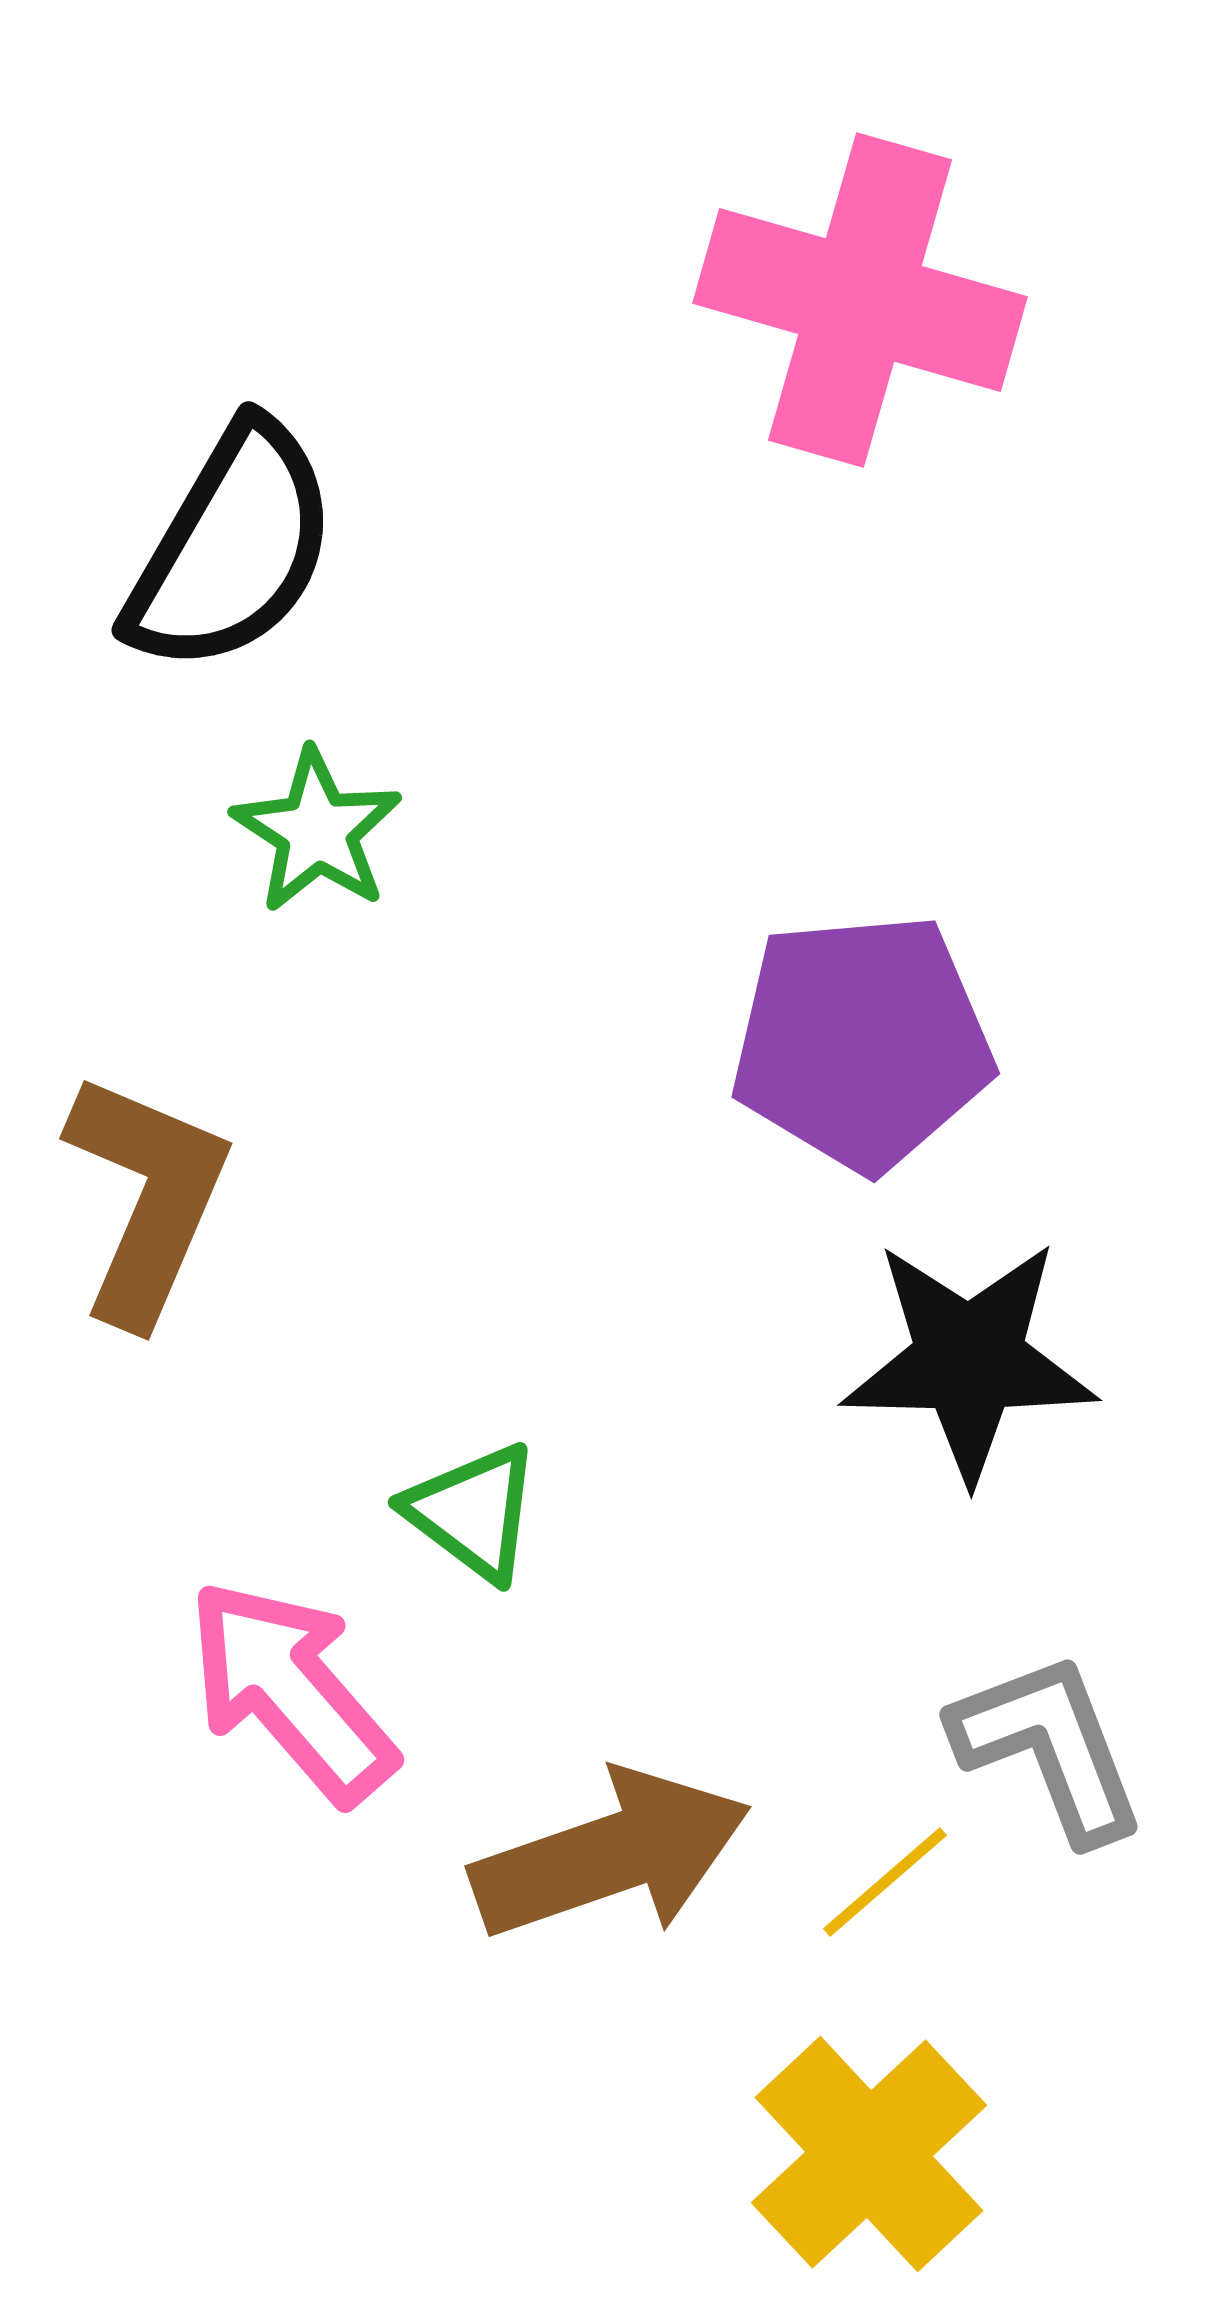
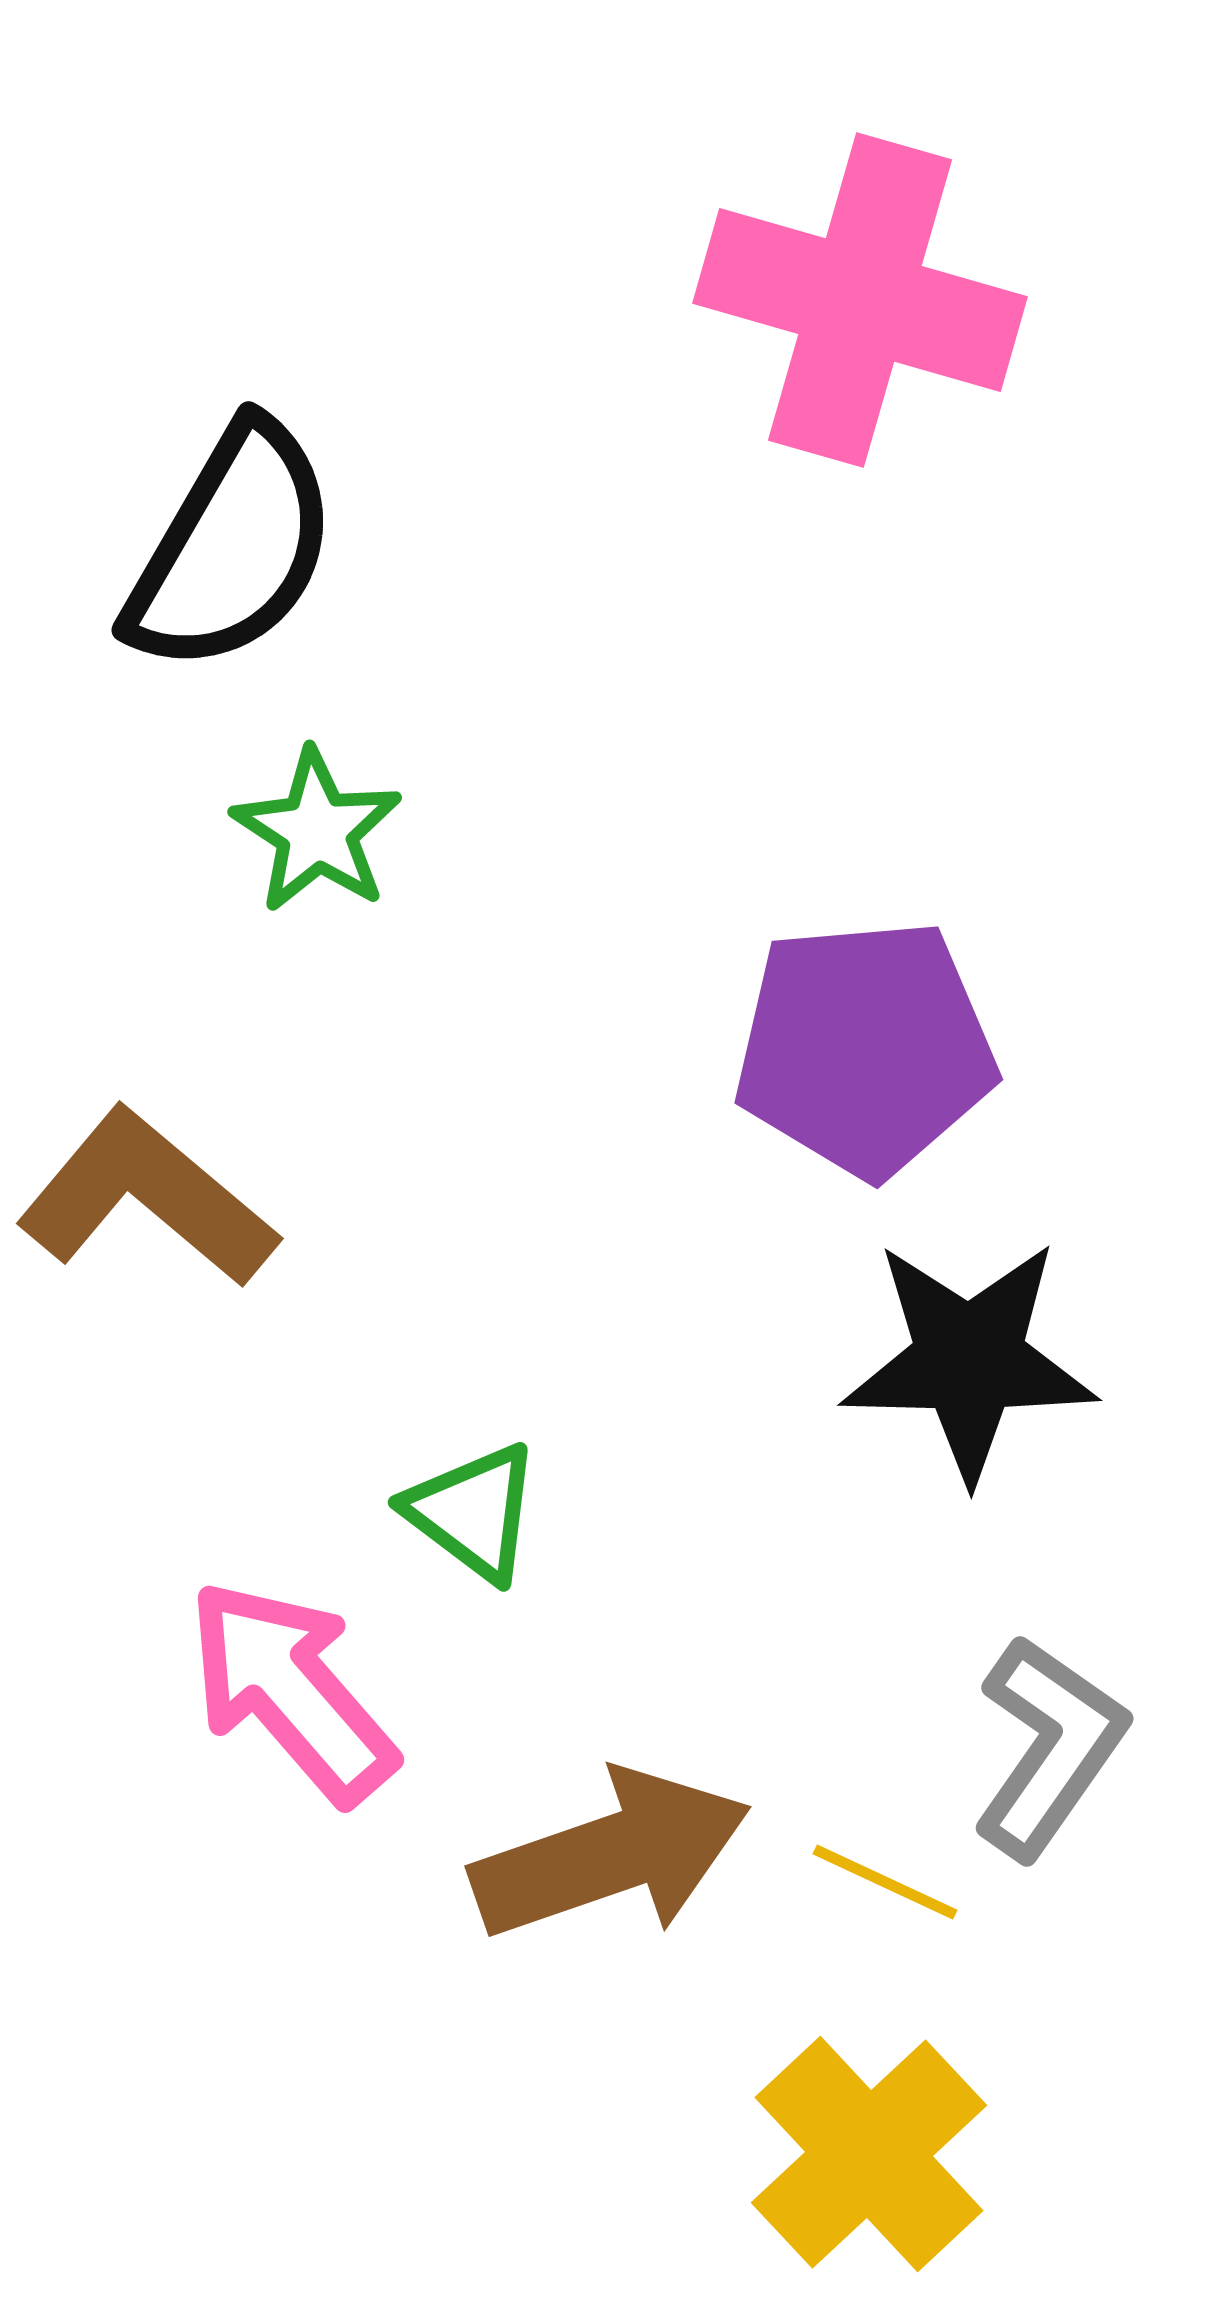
purple pentagon: moved 3 px right, 6 px down
brown L-shape: rotated 73 degrees counterclockwise
gray L-shape: rotated 56 degrees clockwise
yellow line: rotated 66 degrees clockwise
